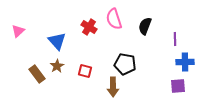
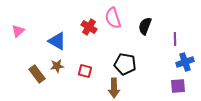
pink semicircle: moved 1 px left, 1 px up
blue triangle: rotated 18 degrees counterclockwise
blue cross: rotated 18 degrees counterclockwise
brown star: rotated 24 degrees clockwise
brown arrow: moved 1 px right, 1 px down
